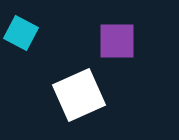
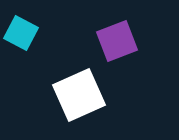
purple square: rotated 21 degrees counterclockwise
